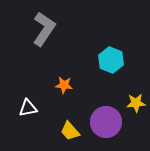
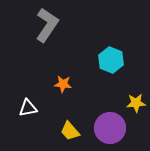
gray L-shape: moved 3 px right, 4 px up
orange star: moved 1 px left, 1 px up
purple circle: moved 4 px right, 6 px down
